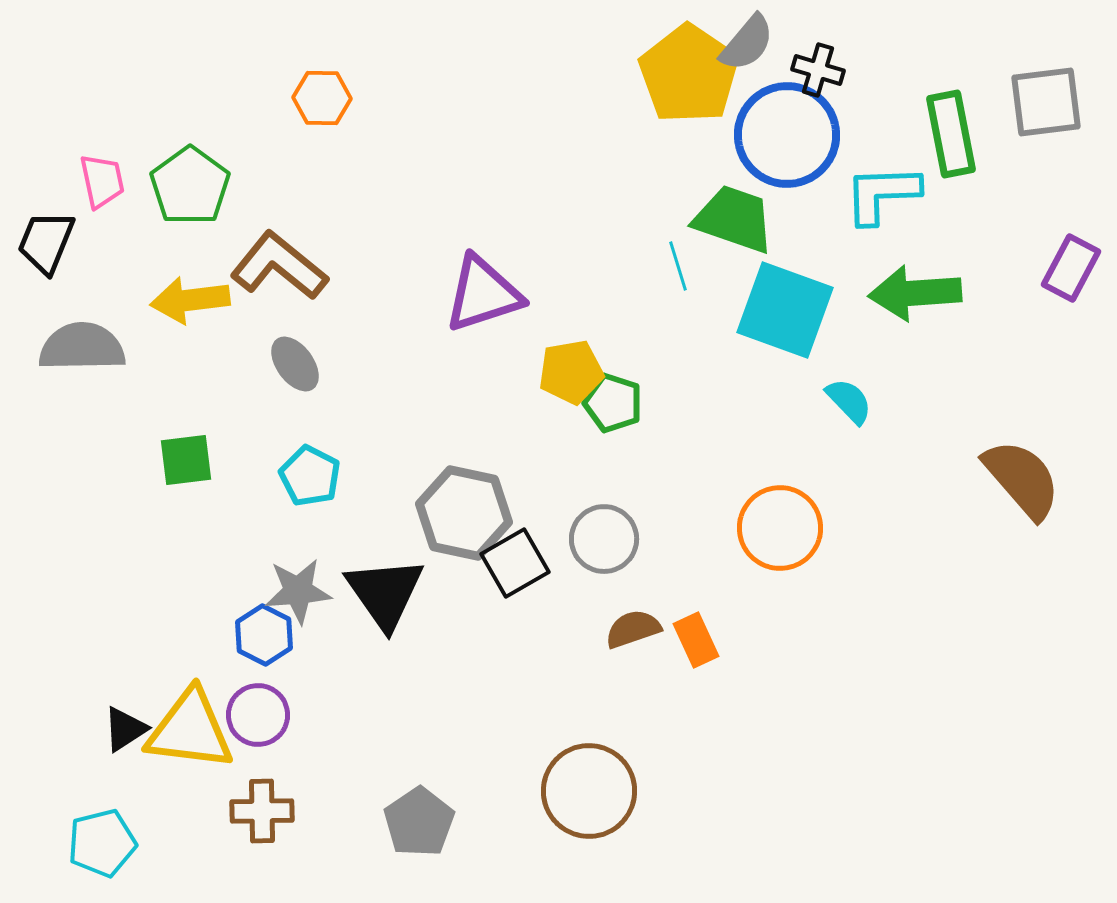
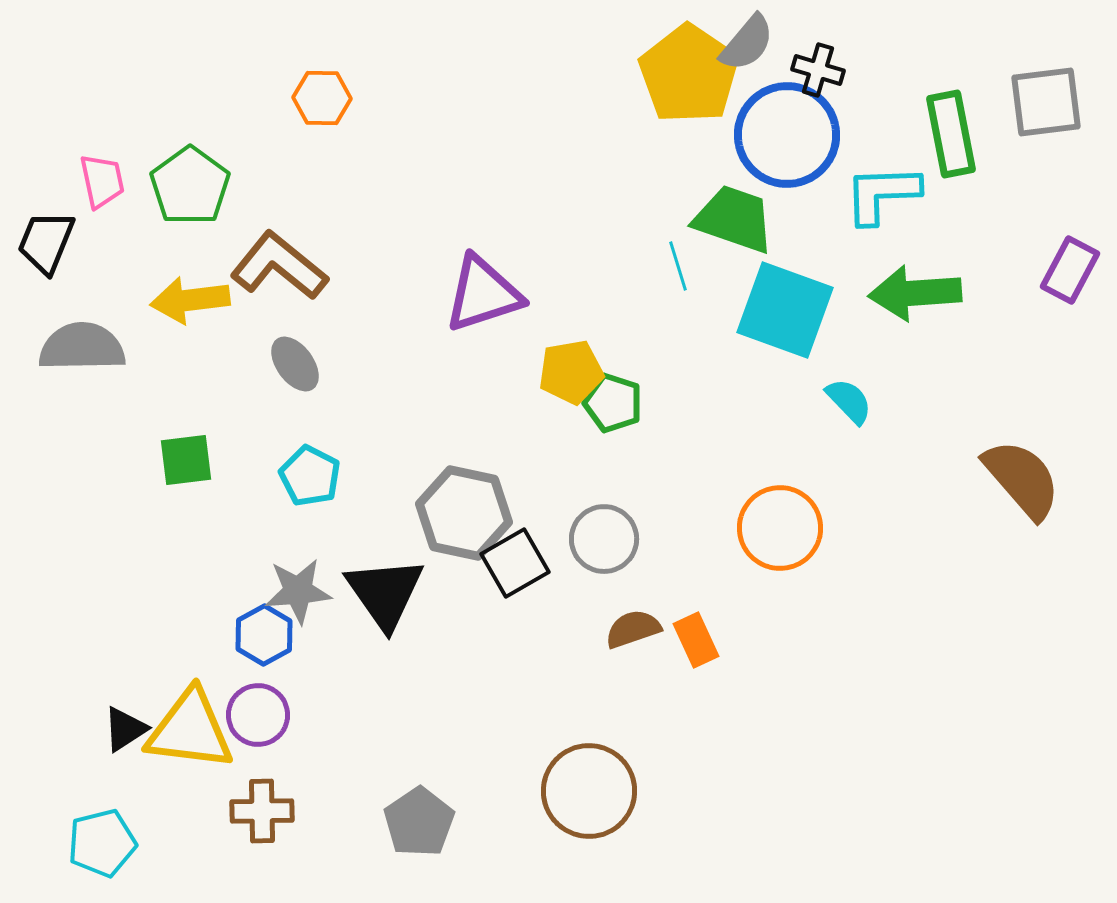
purple rectangle at (1071, 268): moved 1 px left, 2 px down
blue hexagon at (264, 635): rotated 4 degrees clockwise
